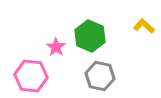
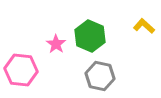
pink star: moved 3 px up
pink hexagon: moved 10 px left, 6 px up
